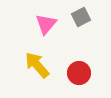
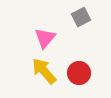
pink triangle: moved 1 px left, 14 px down
yellow arrow: moved 7 px right, 6 px down
